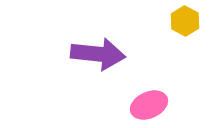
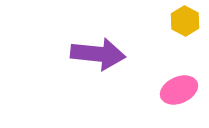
pink ellipse: moved 30 px right, 15 px up
